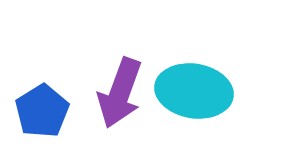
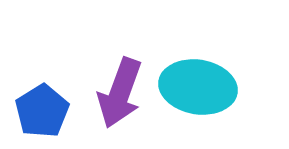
cyan ellipse: moved 4 px right, 4 px up
